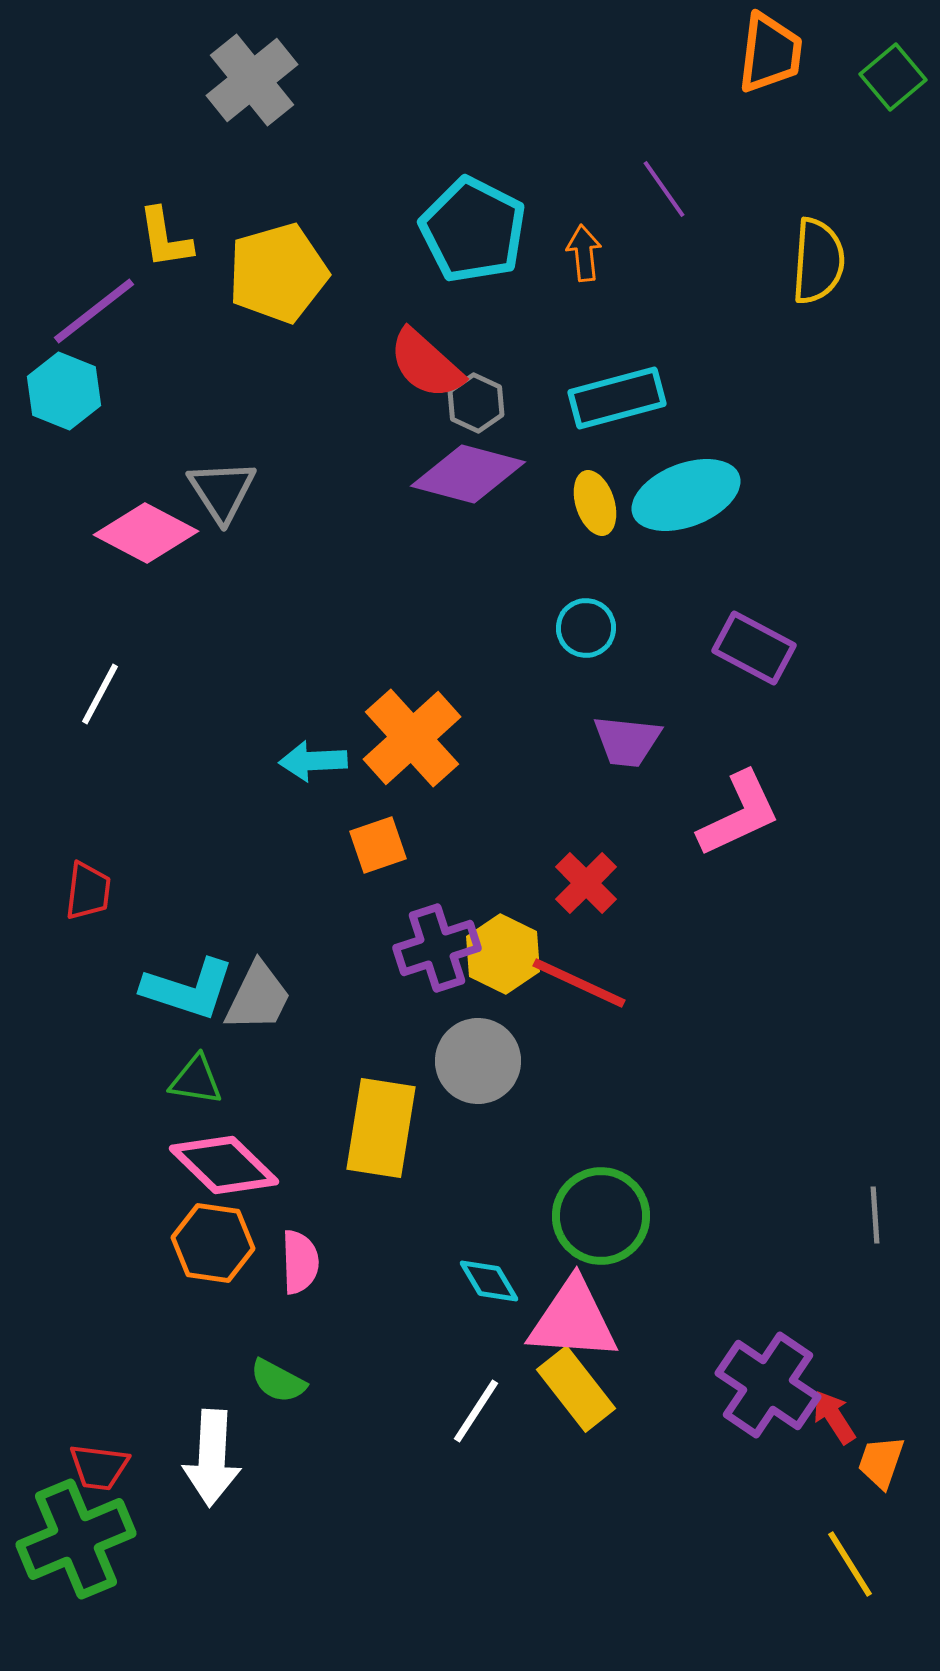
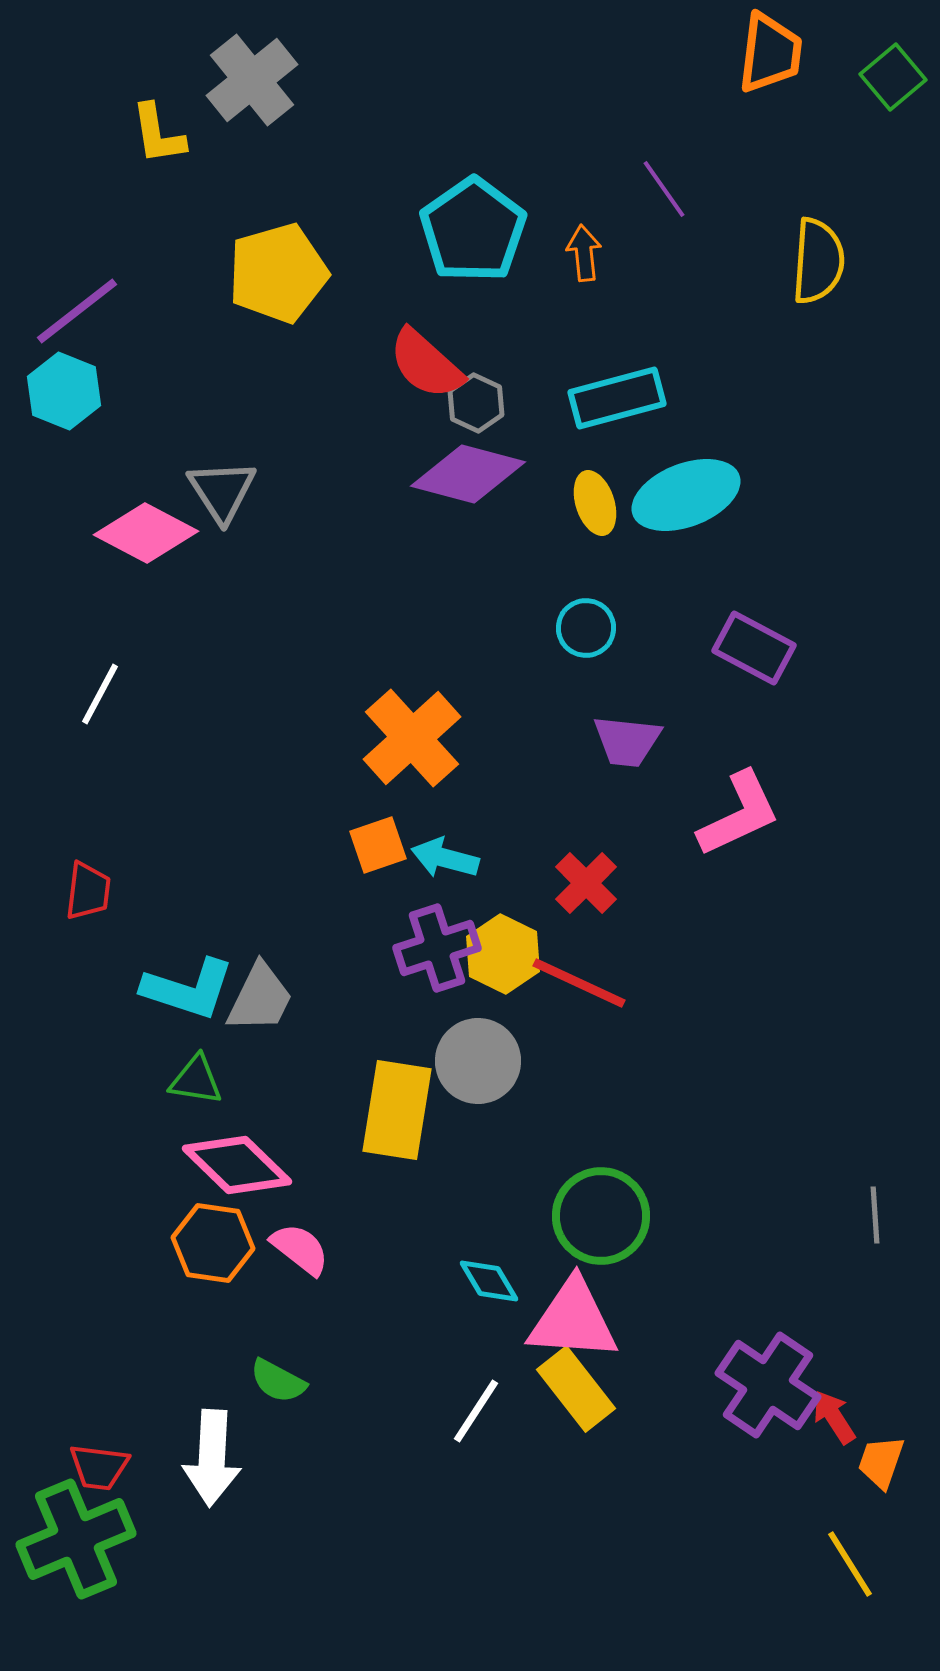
cyan pentagon at (473, 230): rotated 10 degrees clockwise
yellow L-shape at (165, 238): moved 7 px left, 104 px up
purple line at (94, 311): moved 17 px left
cyan arrow at (313, 761): moved 132 px right, 97 px down; rotated 18 degrees clockwise
gray trapezoid at (258, 997): moved 2 px right, 1 px down
yellow rectangle at (381, 1128): moved 16 px right, 18 px up
pink diamond at (224, 1165): moved 13 px right
pink semicircle at (300, 1262): moved 13 px up; rotated 50 degrees counterclockwise
